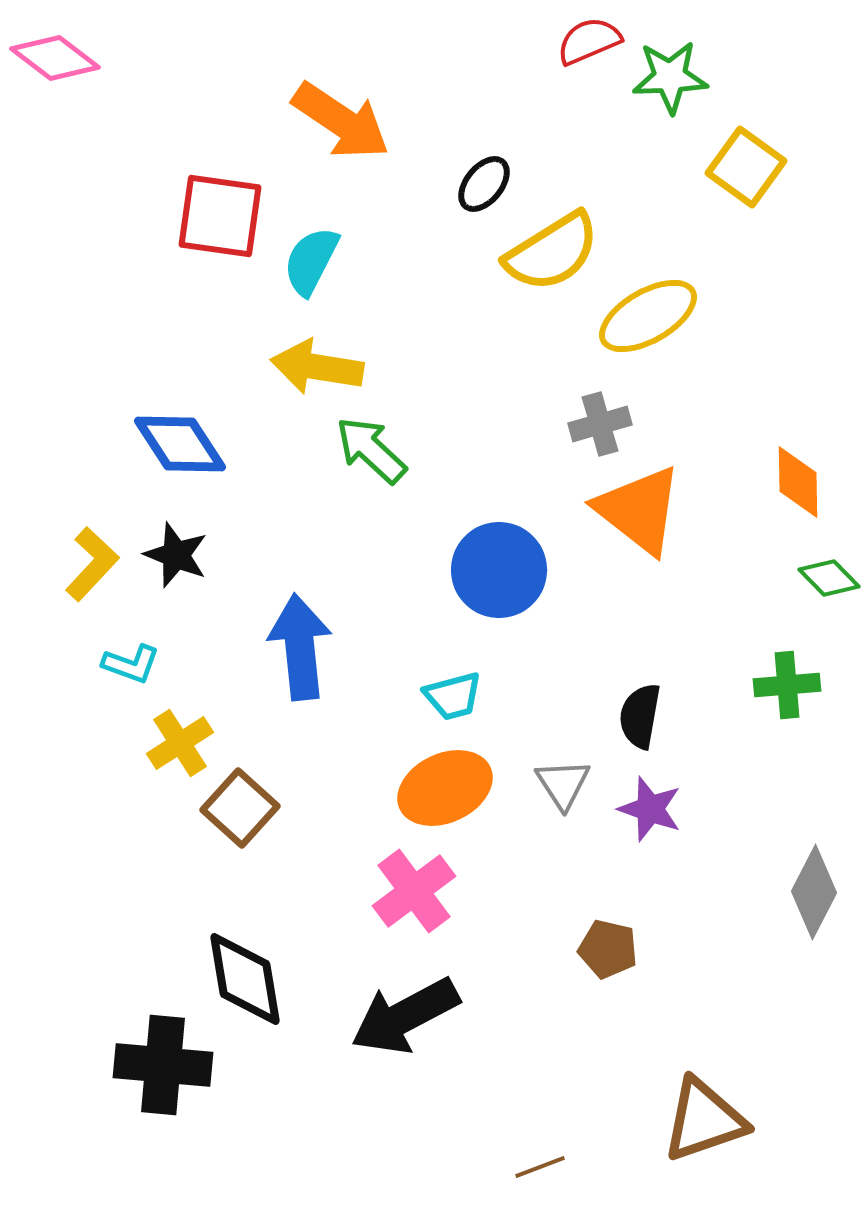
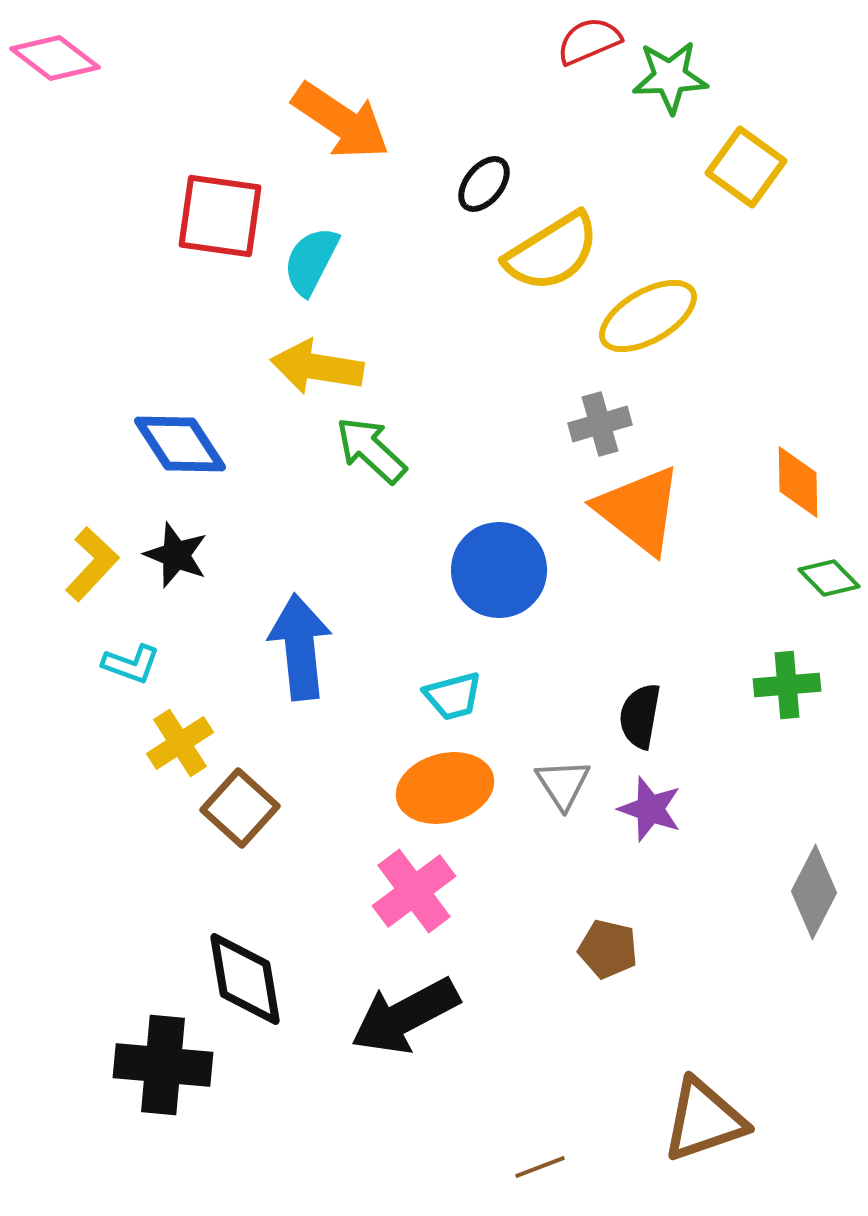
orange ellipse: rotated 10 degrees clockwise
